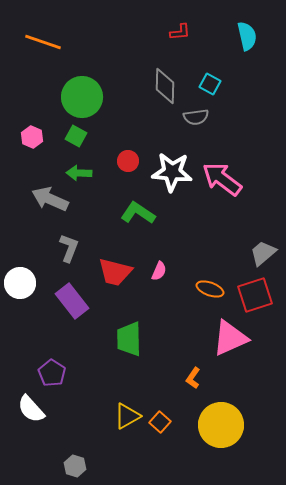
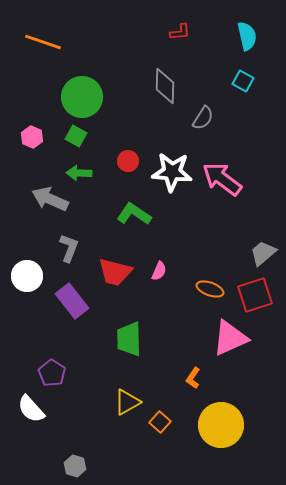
cyan square: moved 33 px right, 3 px up
gray semicircle: moved 7 px right, 1 px down; rotated 50 degrees counterclockwise
green L-shape: moved 4 px left, 1 px down
white circle: moved 7 px right, 7 px up
yellow triangle: moved 14 px up
